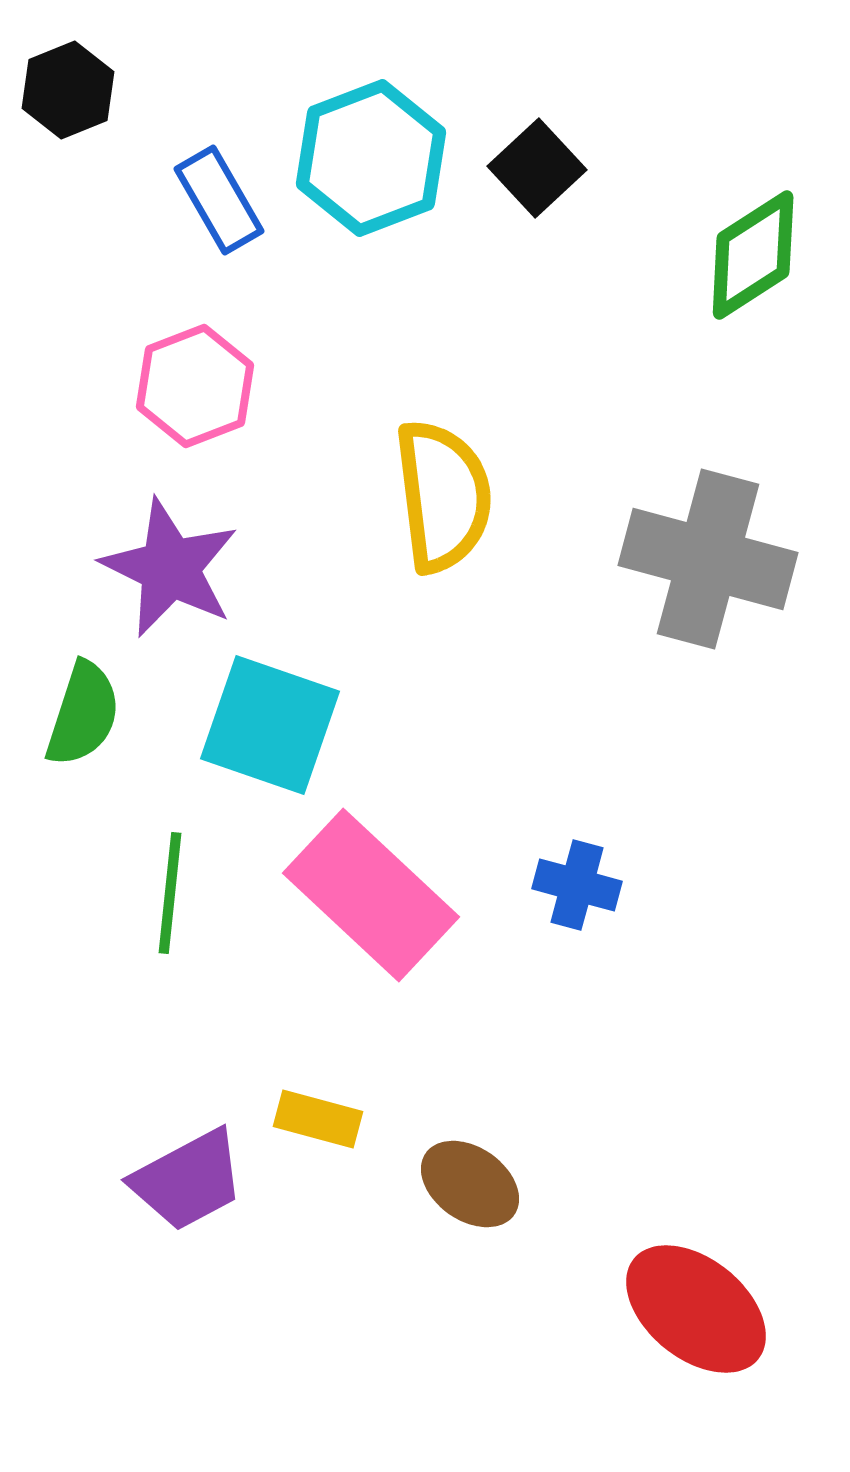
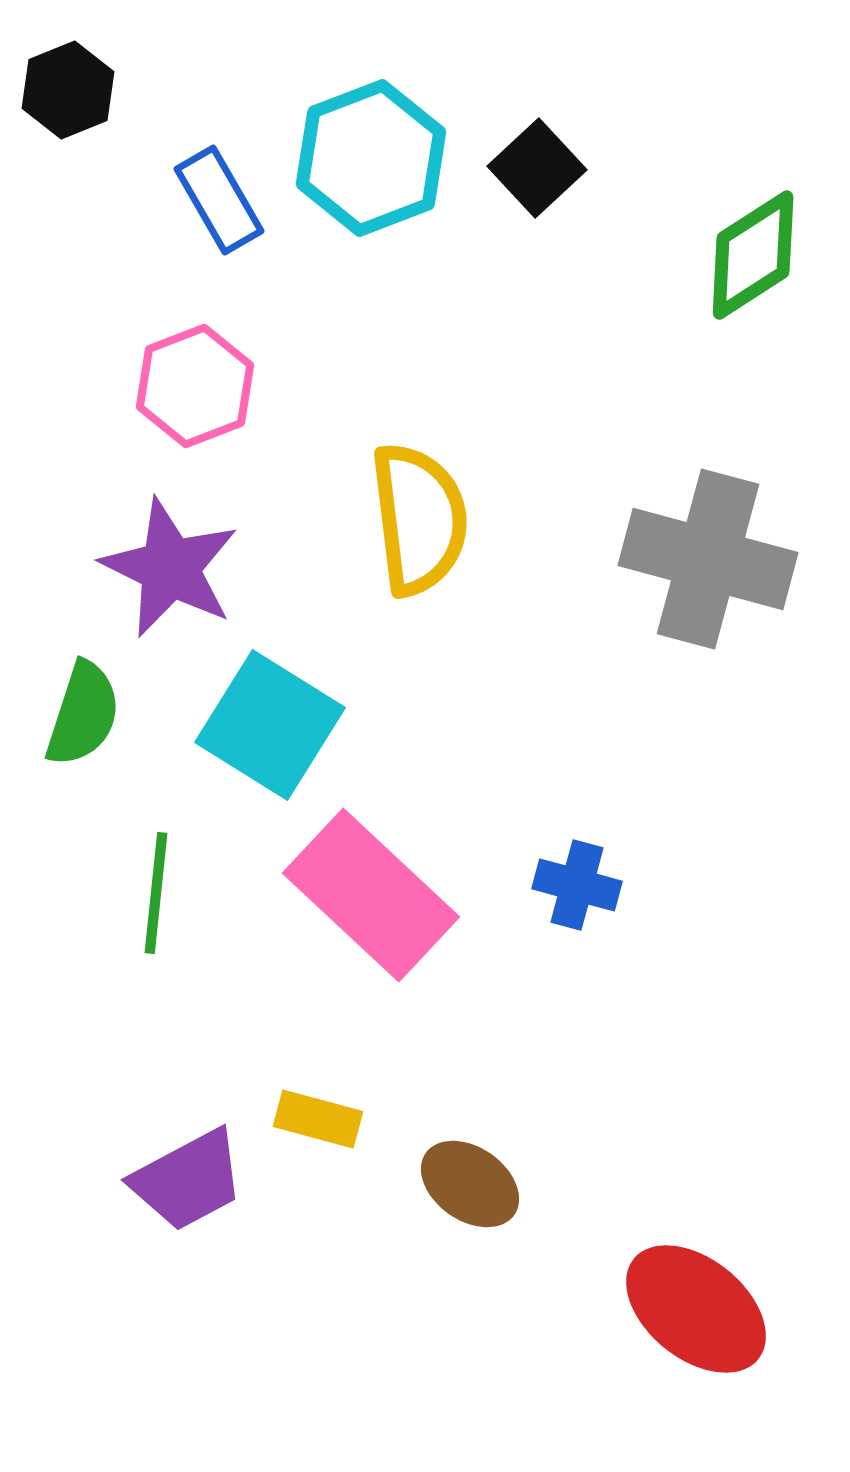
yellow semicircle: moved 24 px left, 23 px down
cyan square: rotated 13 degrees clockwise
green line: moved 14 px left
